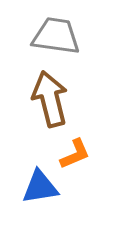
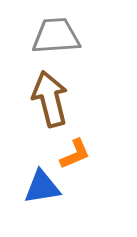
gray trapezoid: rotated 12 degrees counterclockwise
blue triangle: moved 2 px right
